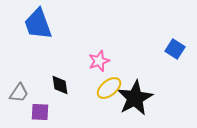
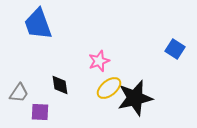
black star: rotated 15 degrees clockwise
